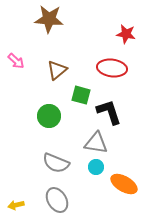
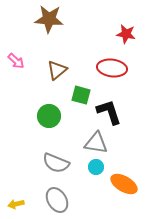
yellow arrow: moved 1 px up
